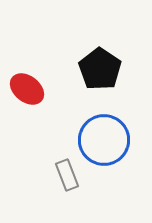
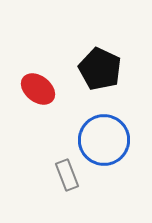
black pentagon: rotated 9 degrees counterclockwise
red ellipse: moved 11 px right
